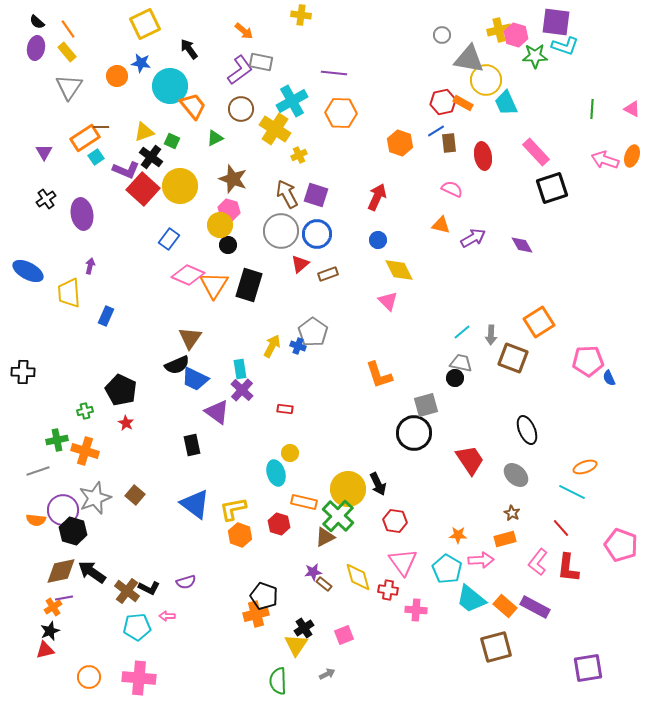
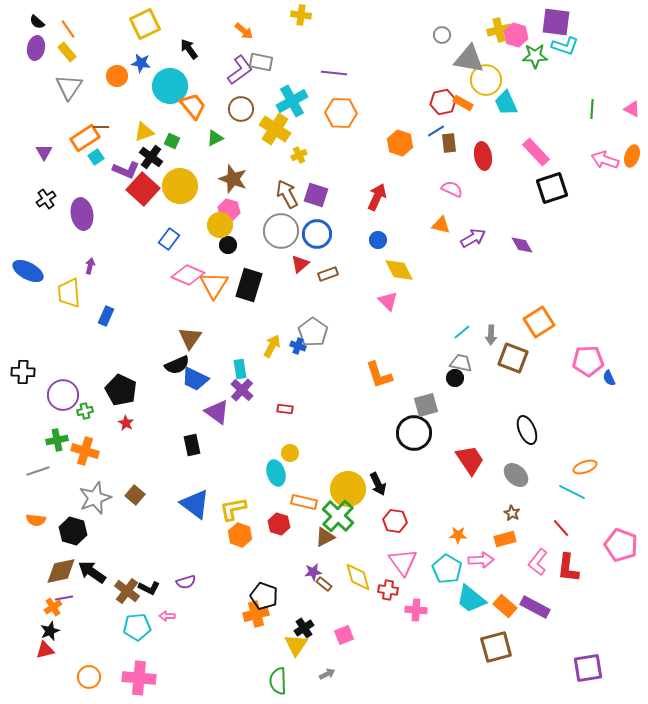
purple circle at (63, 510): moved 115 px up
